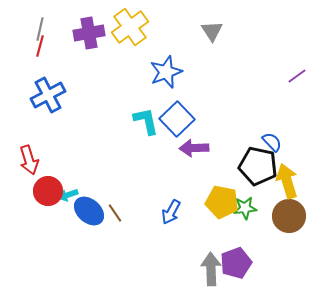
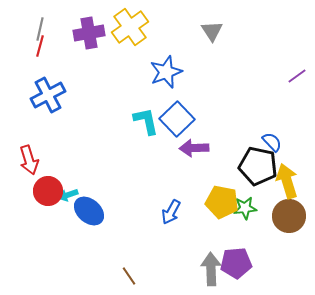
brown line: moved 14 px right, 63 px down
purple pentagon: rotated 16 degrees clockwise
